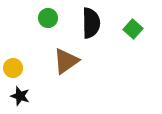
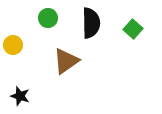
yellow circle: moved 23 px up
